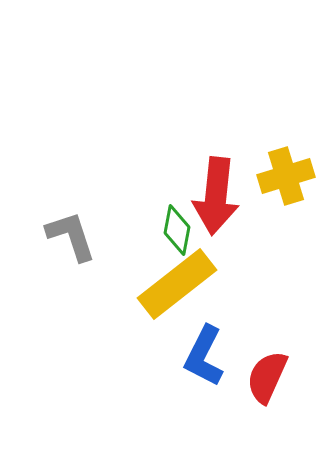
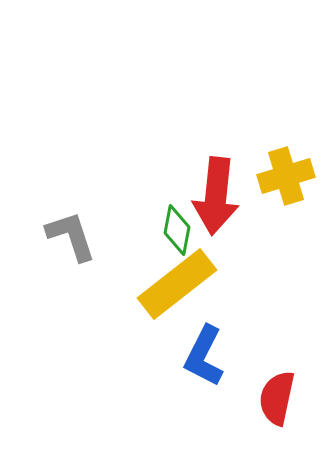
red semicircle: moved 10 px right, 21 px down; rotated 12 degrees counterclockwise
